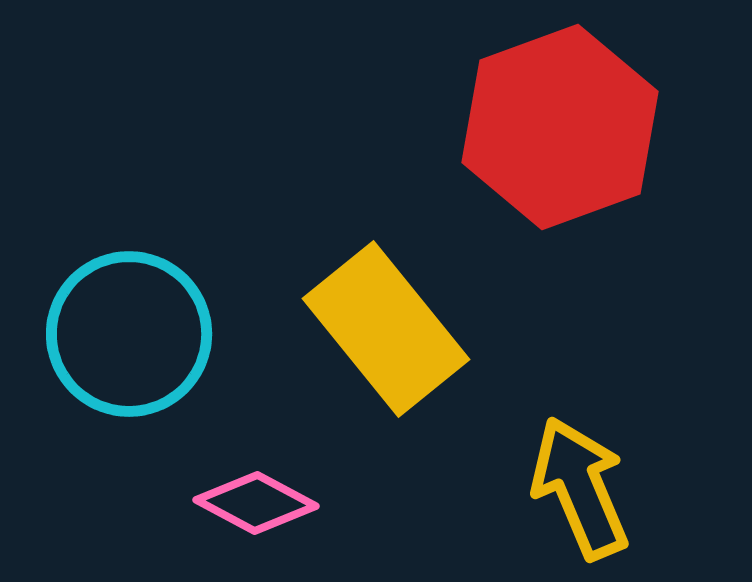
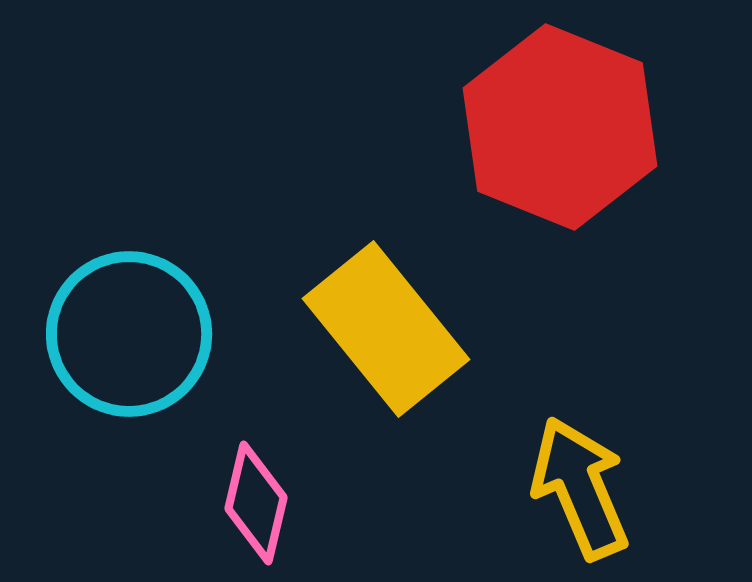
red hexagon: rotated 18 degrees counterclockwise
pink diamond: rotated 75 degrees clockwise
